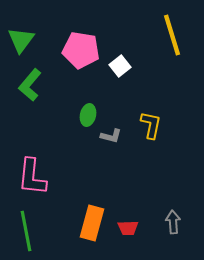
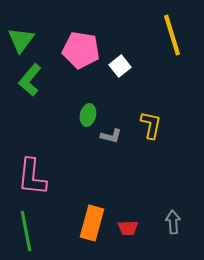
green L-shape: moved 5 px up
